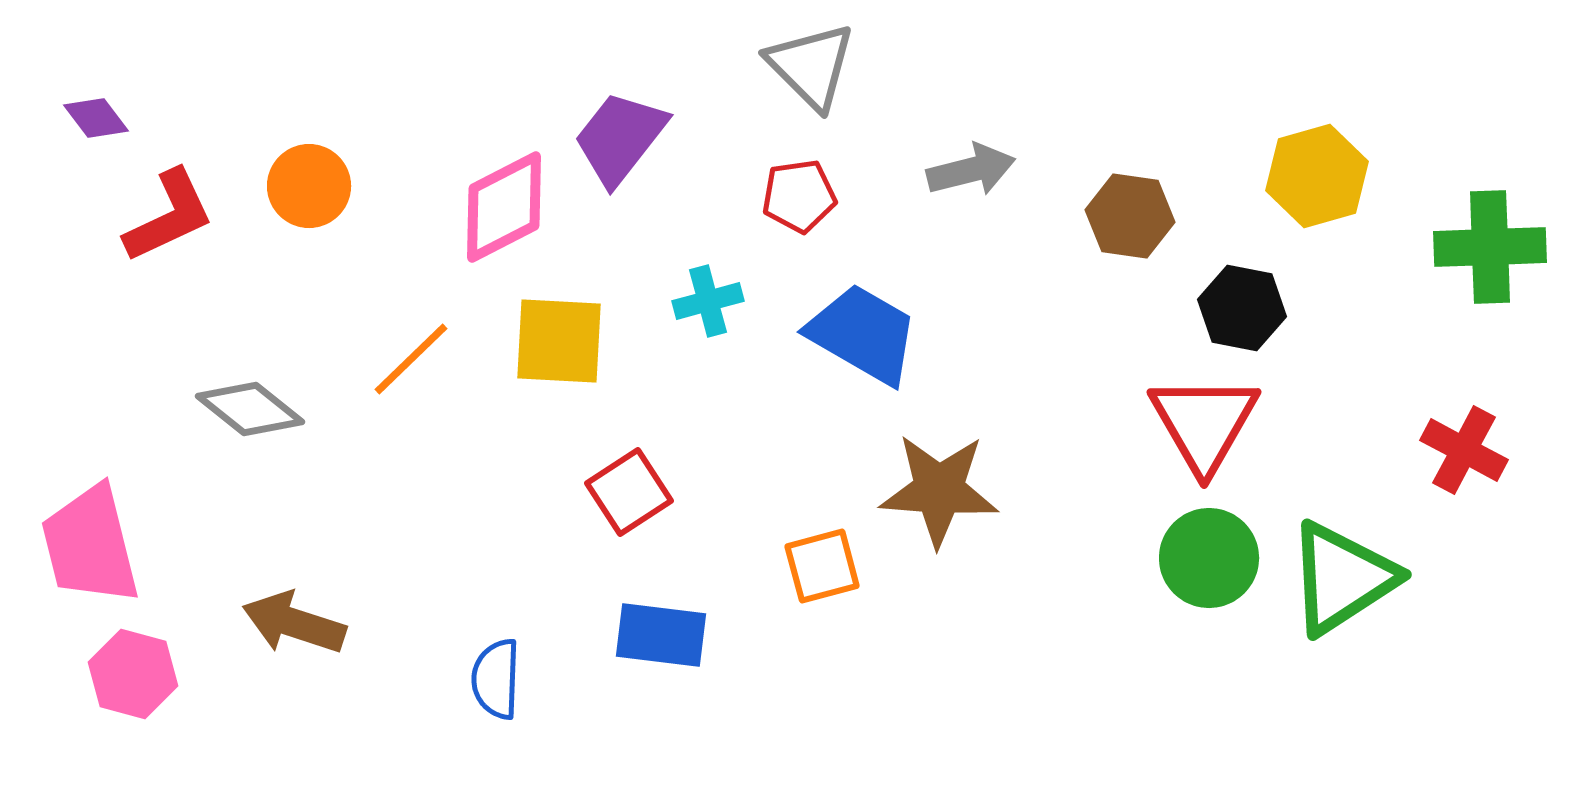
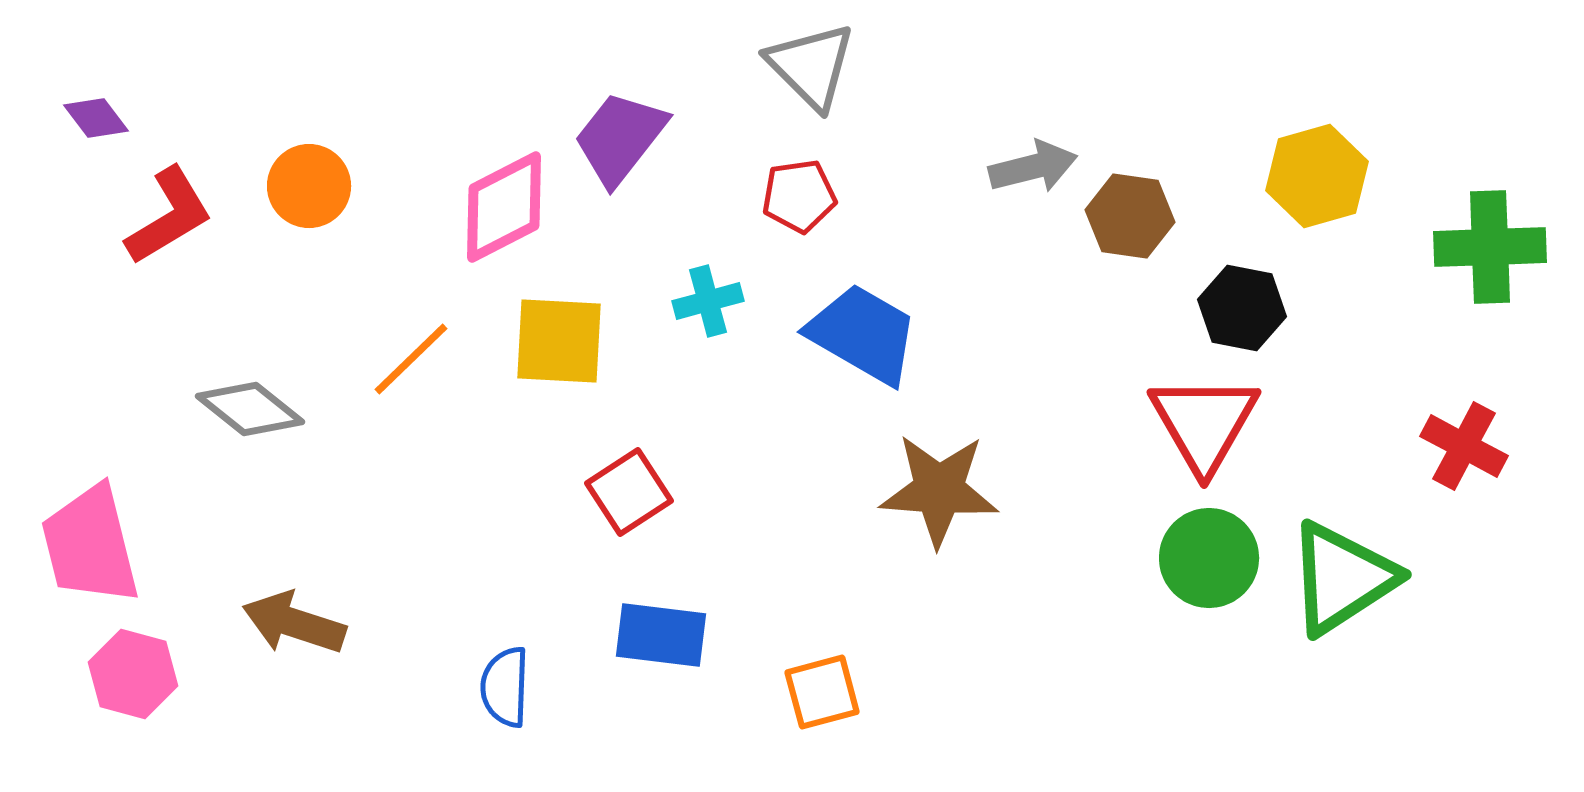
gray arrow: moved 62 px right, 3 px up
red L-shape: rotated 6 degrees counterclockwise
red cross: moved 4 px up
orange square: moved 126 px down
blue semicircle: moved 9 px right, 8 px down
